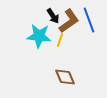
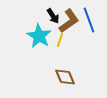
cyan star: rotated 25 degrees clockwise
